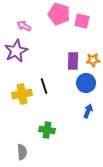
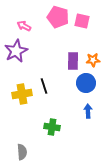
pink pentagon: moved 1 px left, 3 px down
blue arrow: rotated 24 degrees counterclockwise
green cross: moved 5 px right, 3 px up
